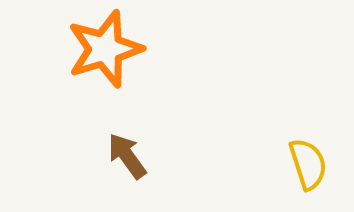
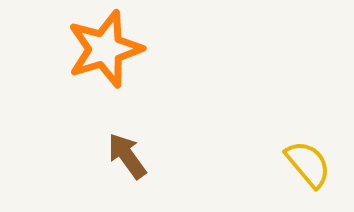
yellow semicircle: rotated 22 degrees counterclockwise
